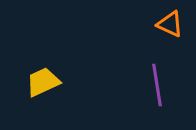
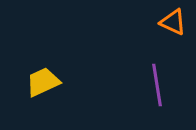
orange triangle: moved 3 px right, 2 px up
